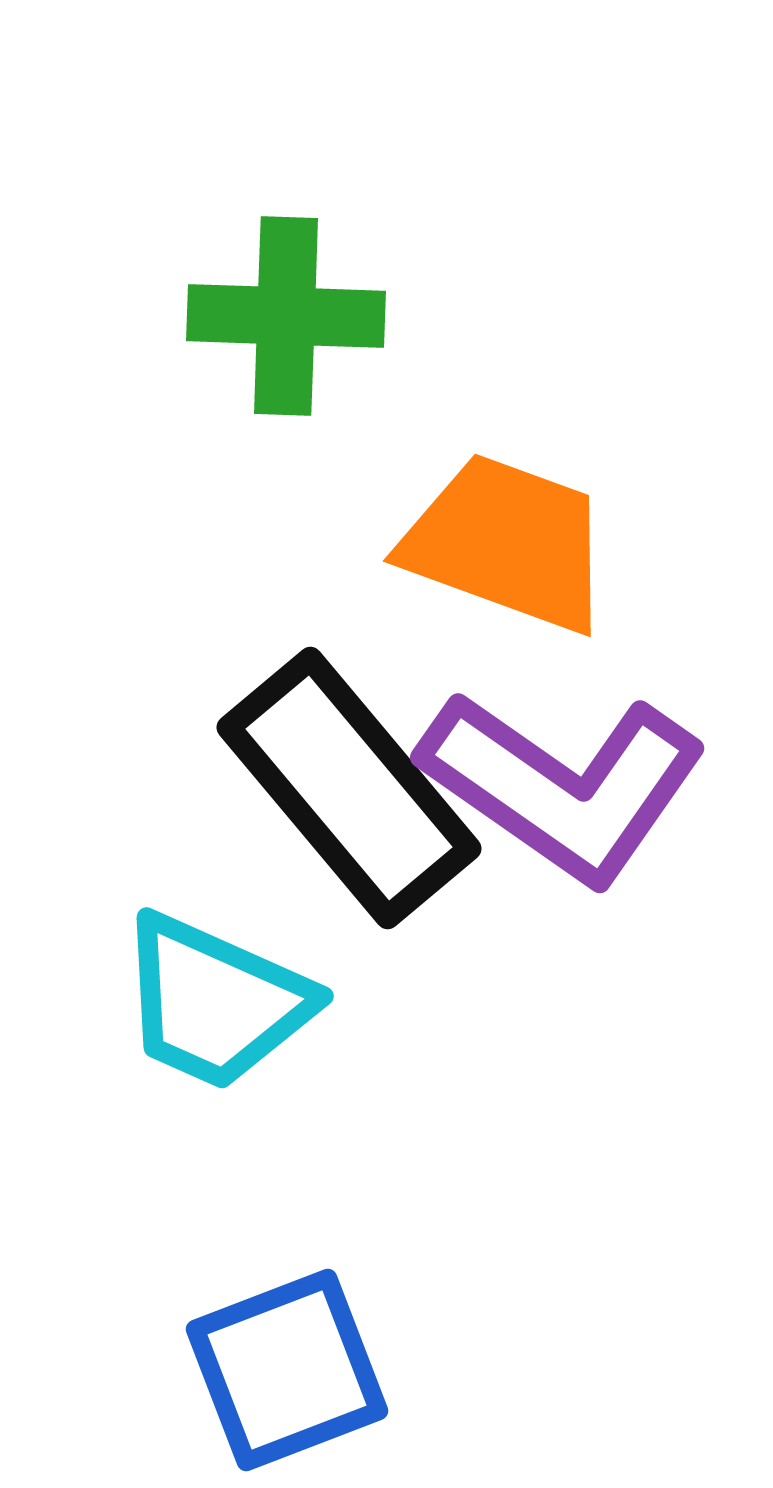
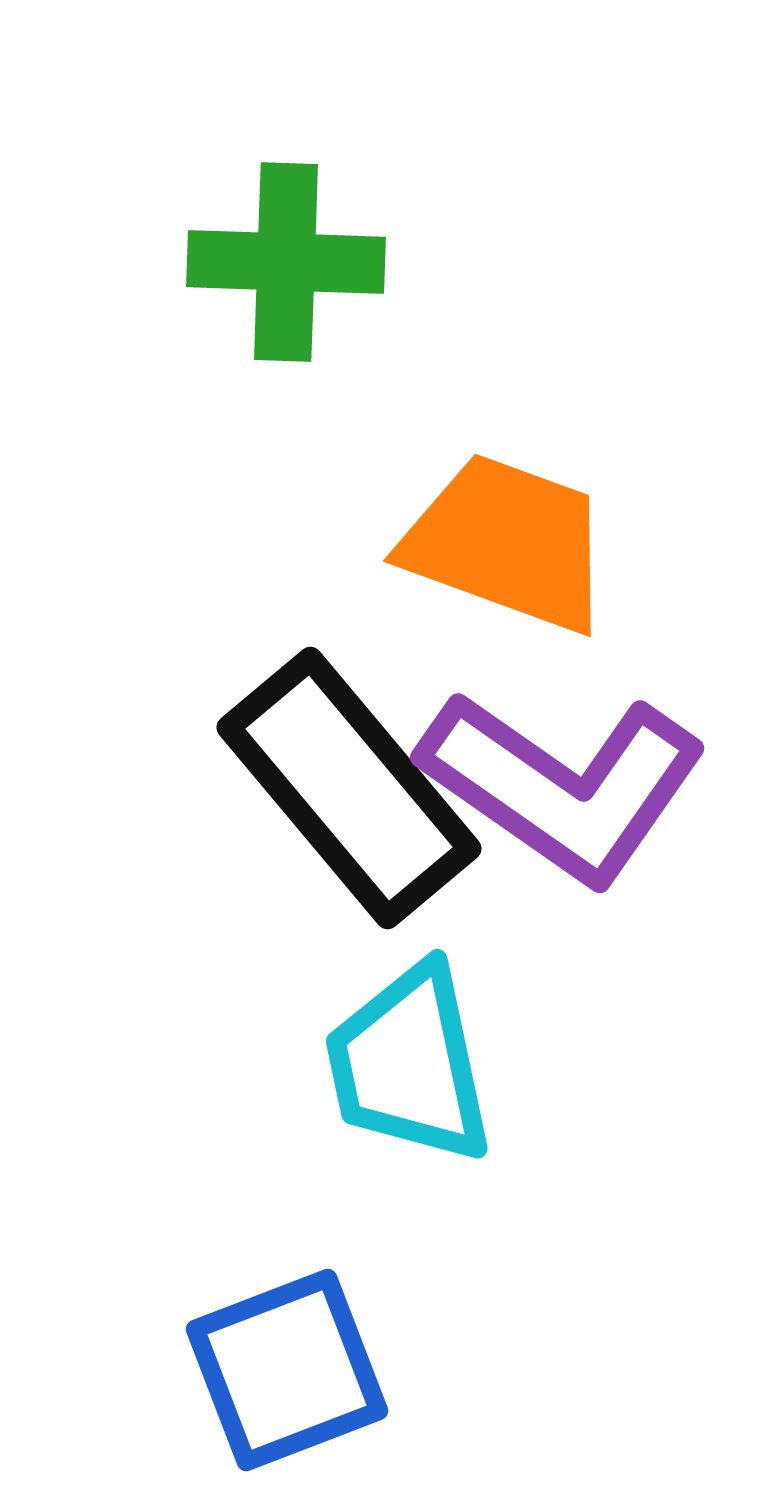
green cross: moved 54 px up
cyan trapezoid: moved 194 px right, 62 px down; rotated 54 degrees clockwise
